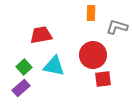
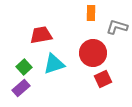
red circle: moved 2 px up
cyan triangle: moved 2 px up; rotated 30 degrees counterclockwise
red square: rotated 18 degrees counterclockwise
